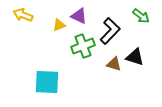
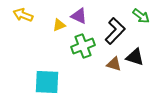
black L-shape: moved 5 px right
